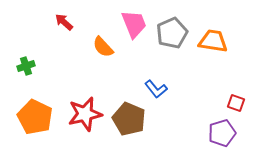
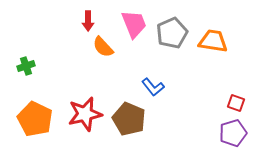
red arrow: moved 24 px right, 1 px up; rotated 132 degrees counterclockwise
blue L-shape: moved 3 px left, 2 px up
orange pentagon: moved 2 px down
purple pentagon: moved 11 px right
